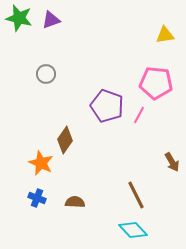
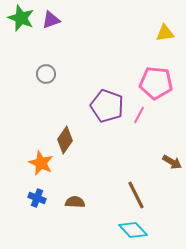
green star: moved 2 px right; rotated 8 degrees clockwise
yellow triangle: moved 2 px up
brown arrow: rotated 30 degrees counterclockwise
